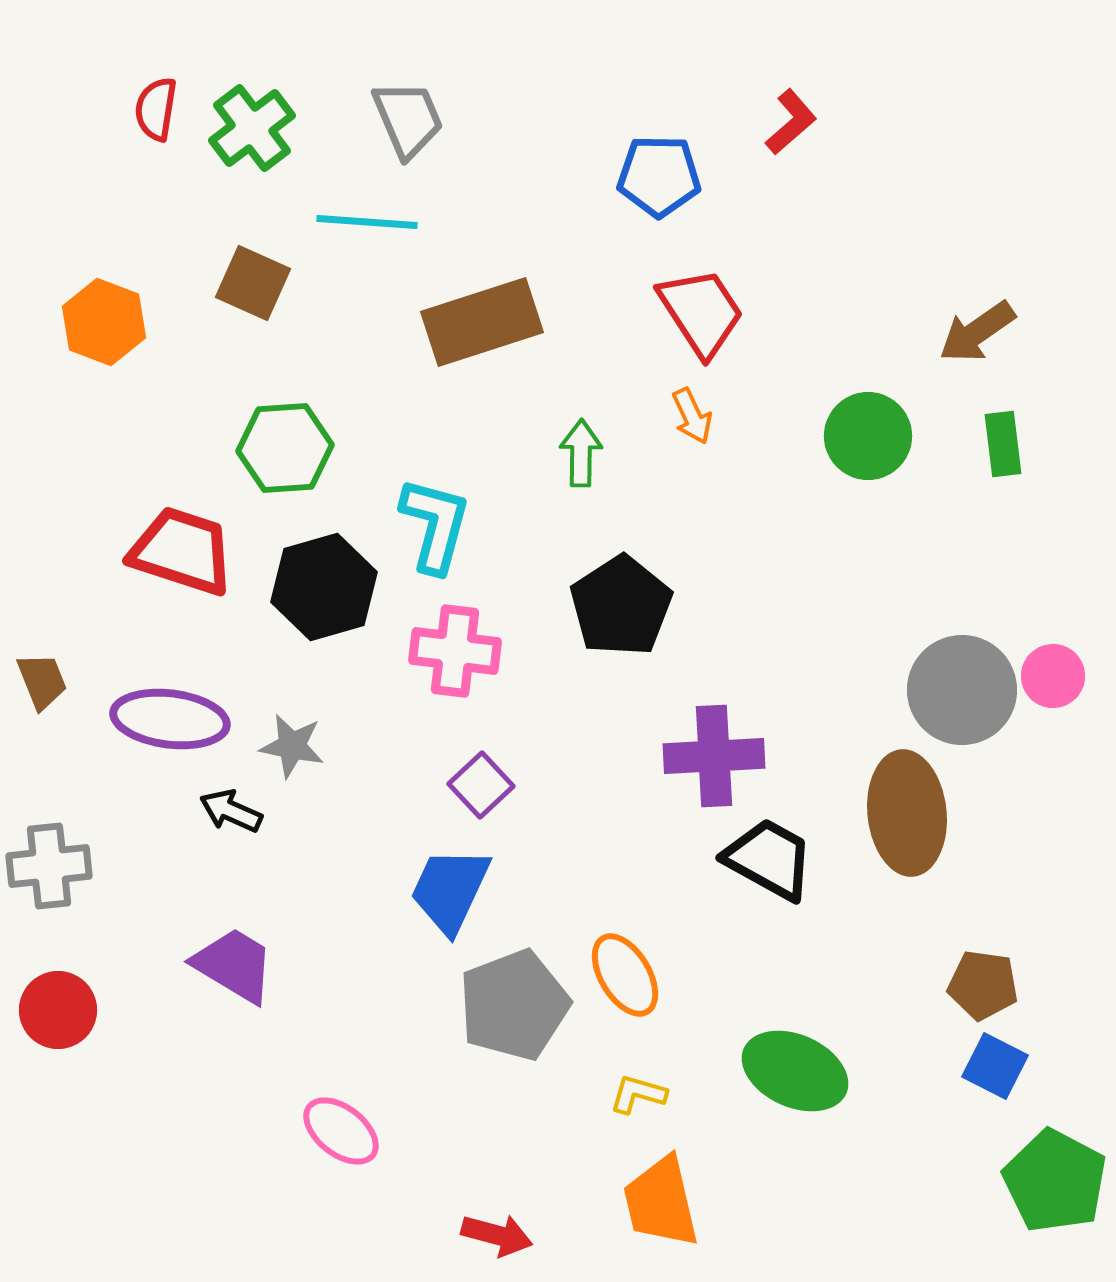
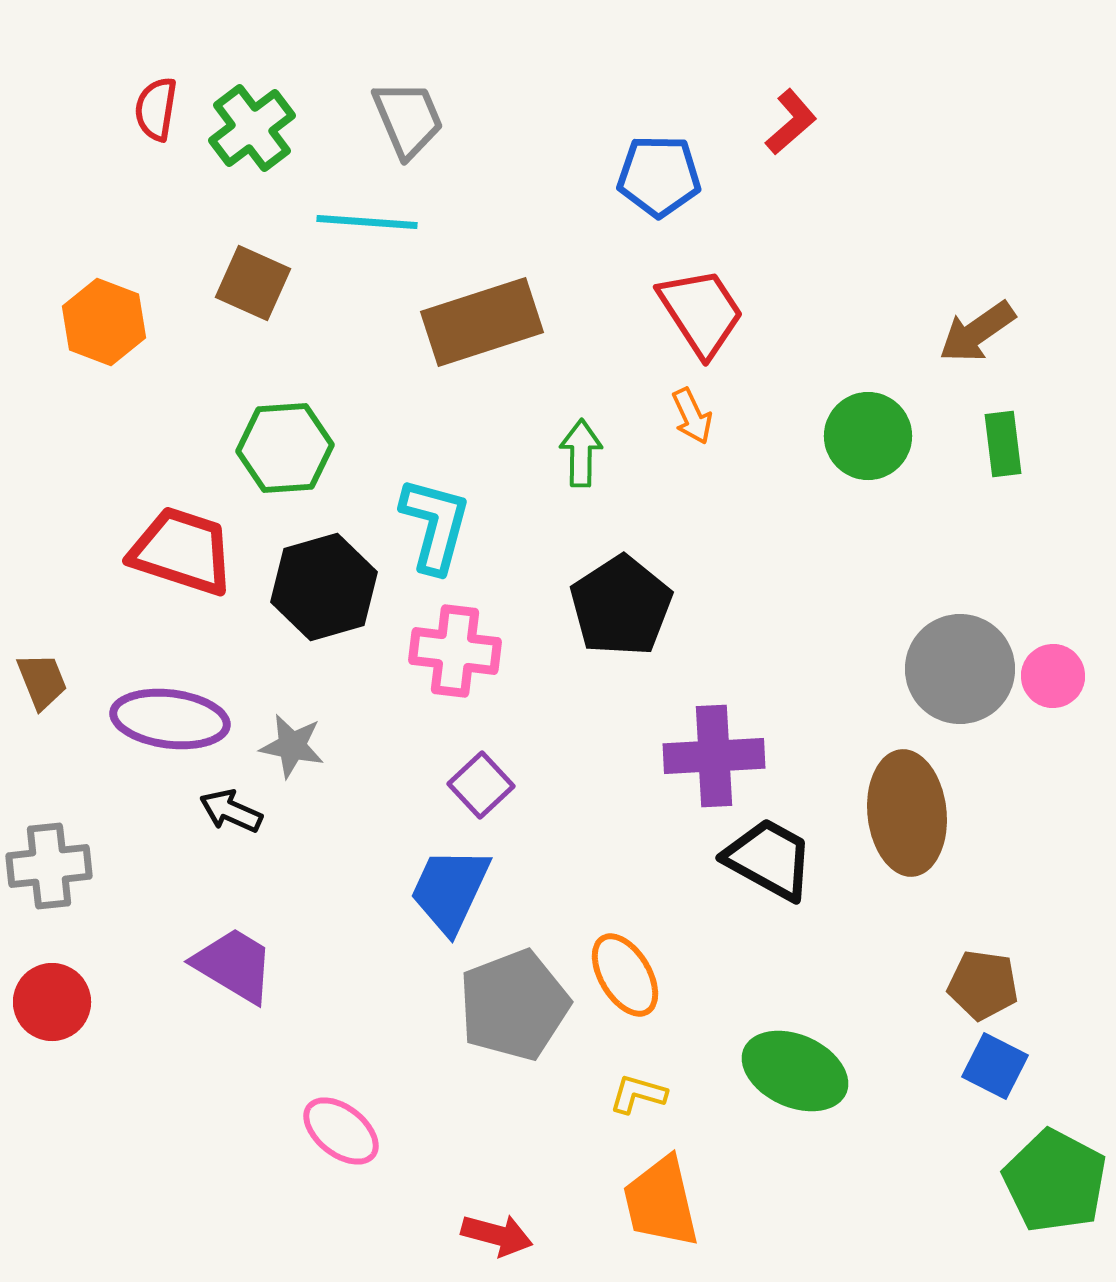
gray circle at (962, 690): moved 2 px left, 21 px up
red circle at (58, 1010): moved 6 px left, 8 px up
